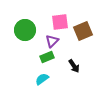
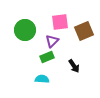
brown square: moved 1 px right
cyan semicircle: rotated 40 degrees clockwise
